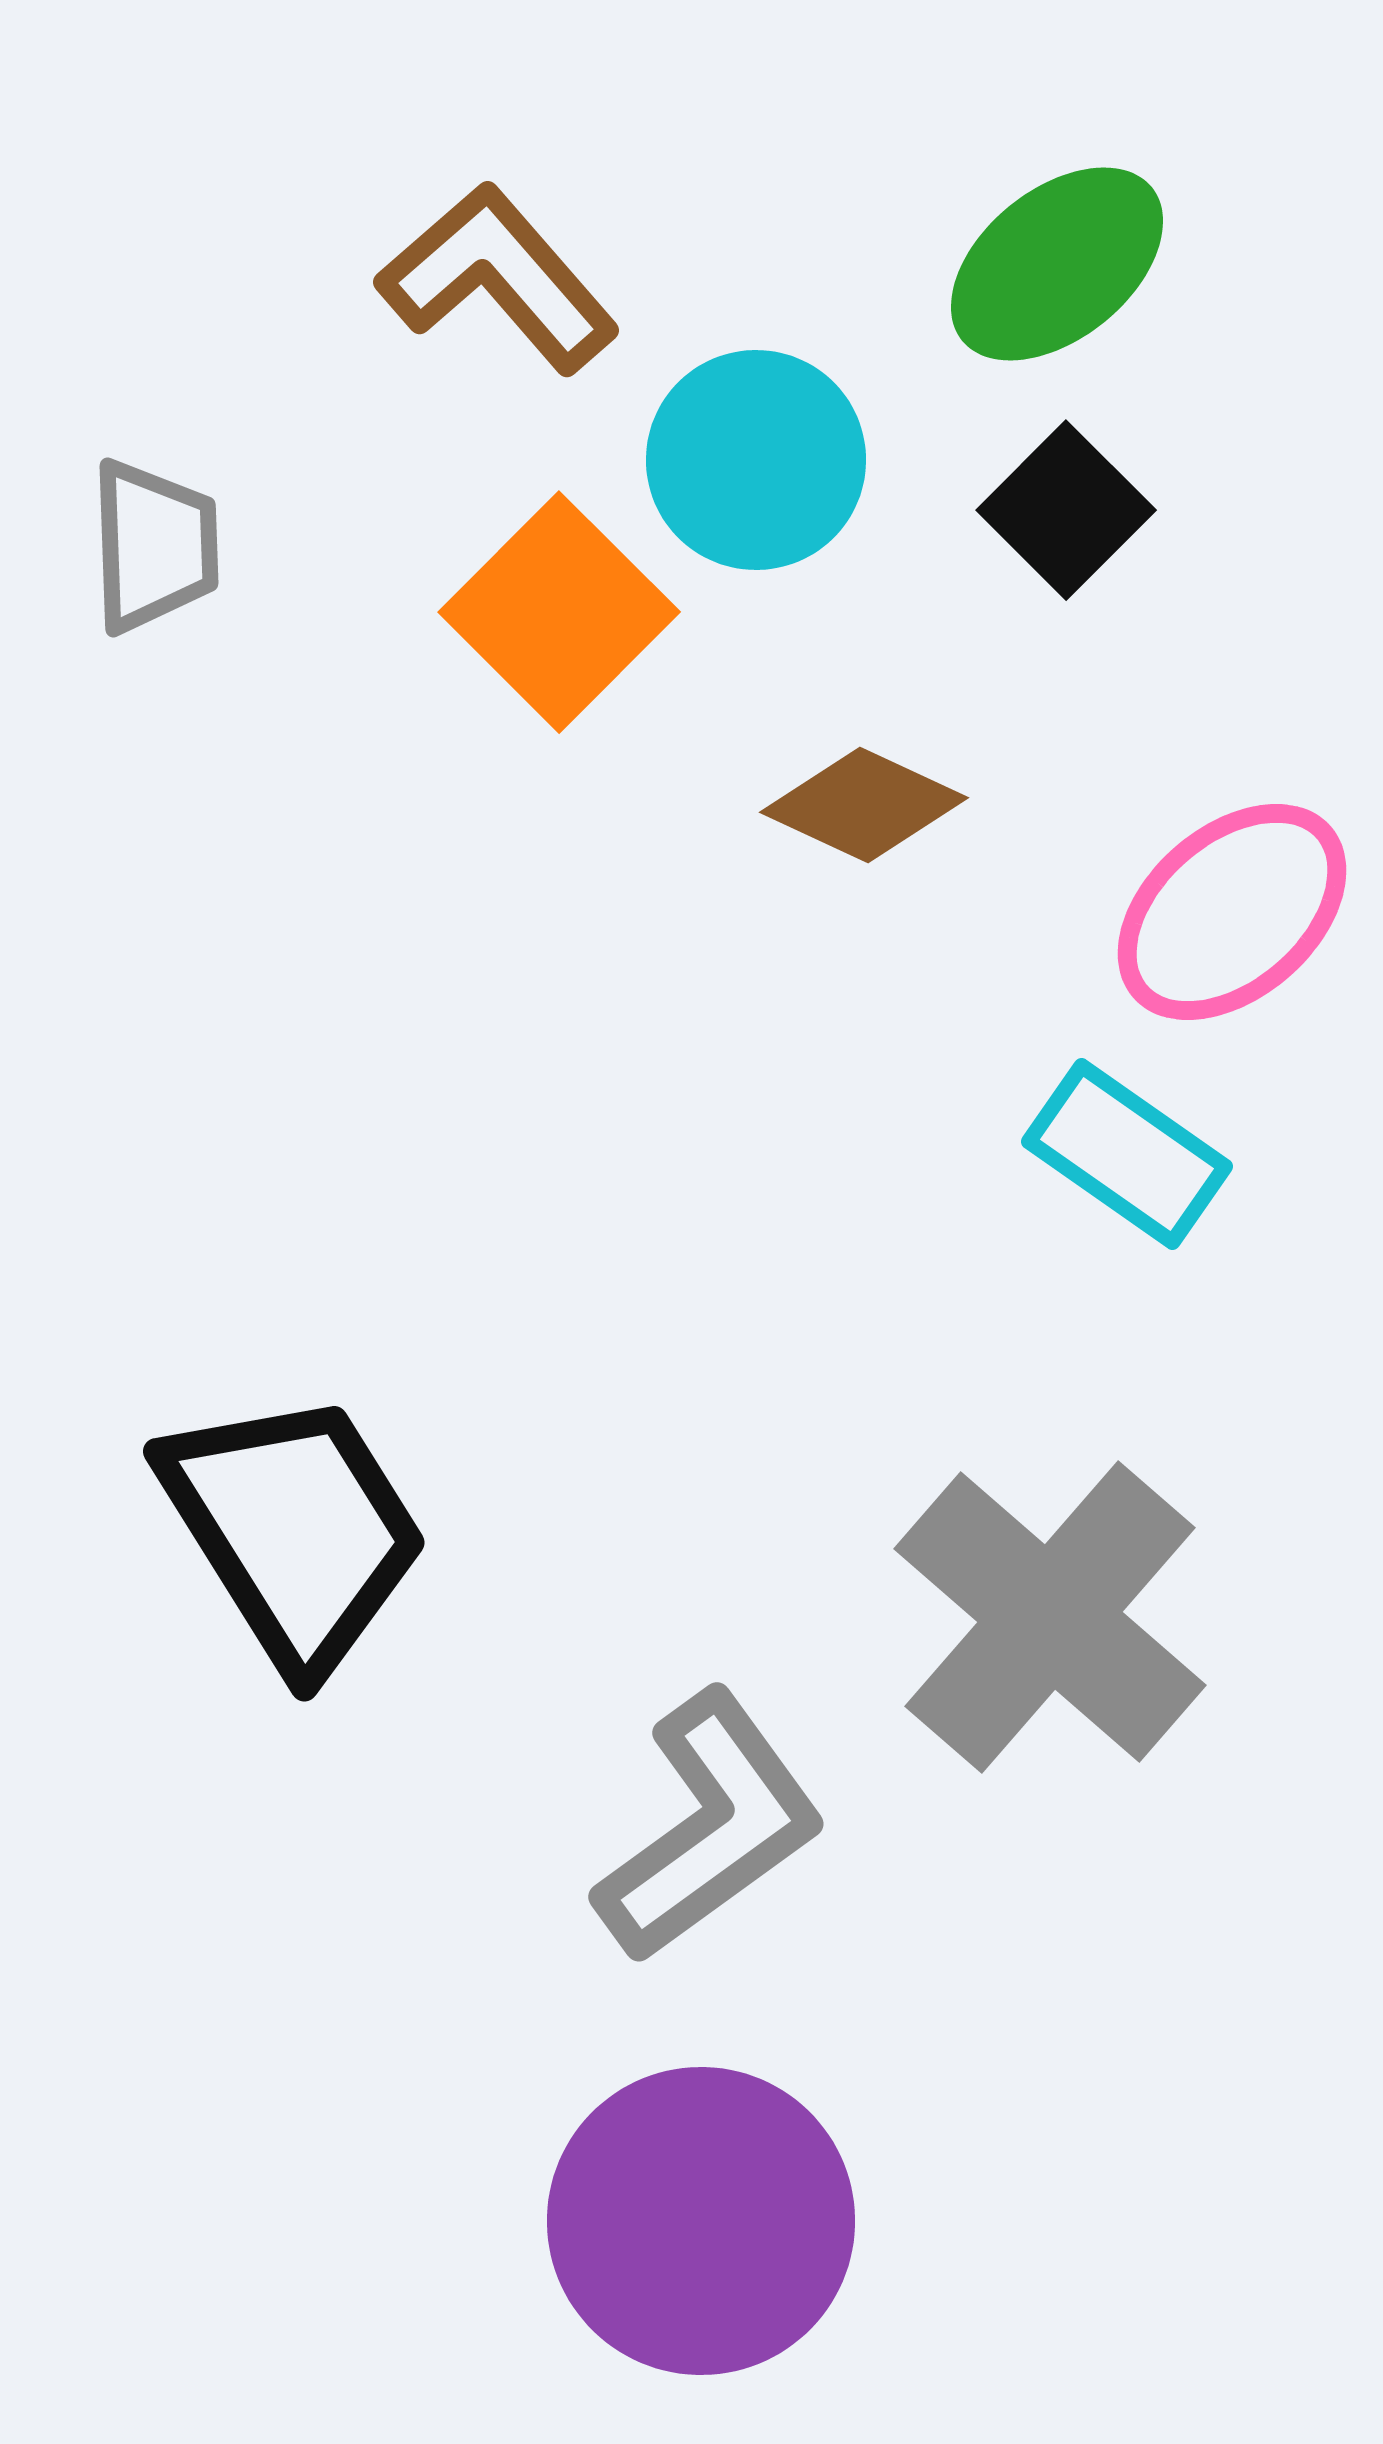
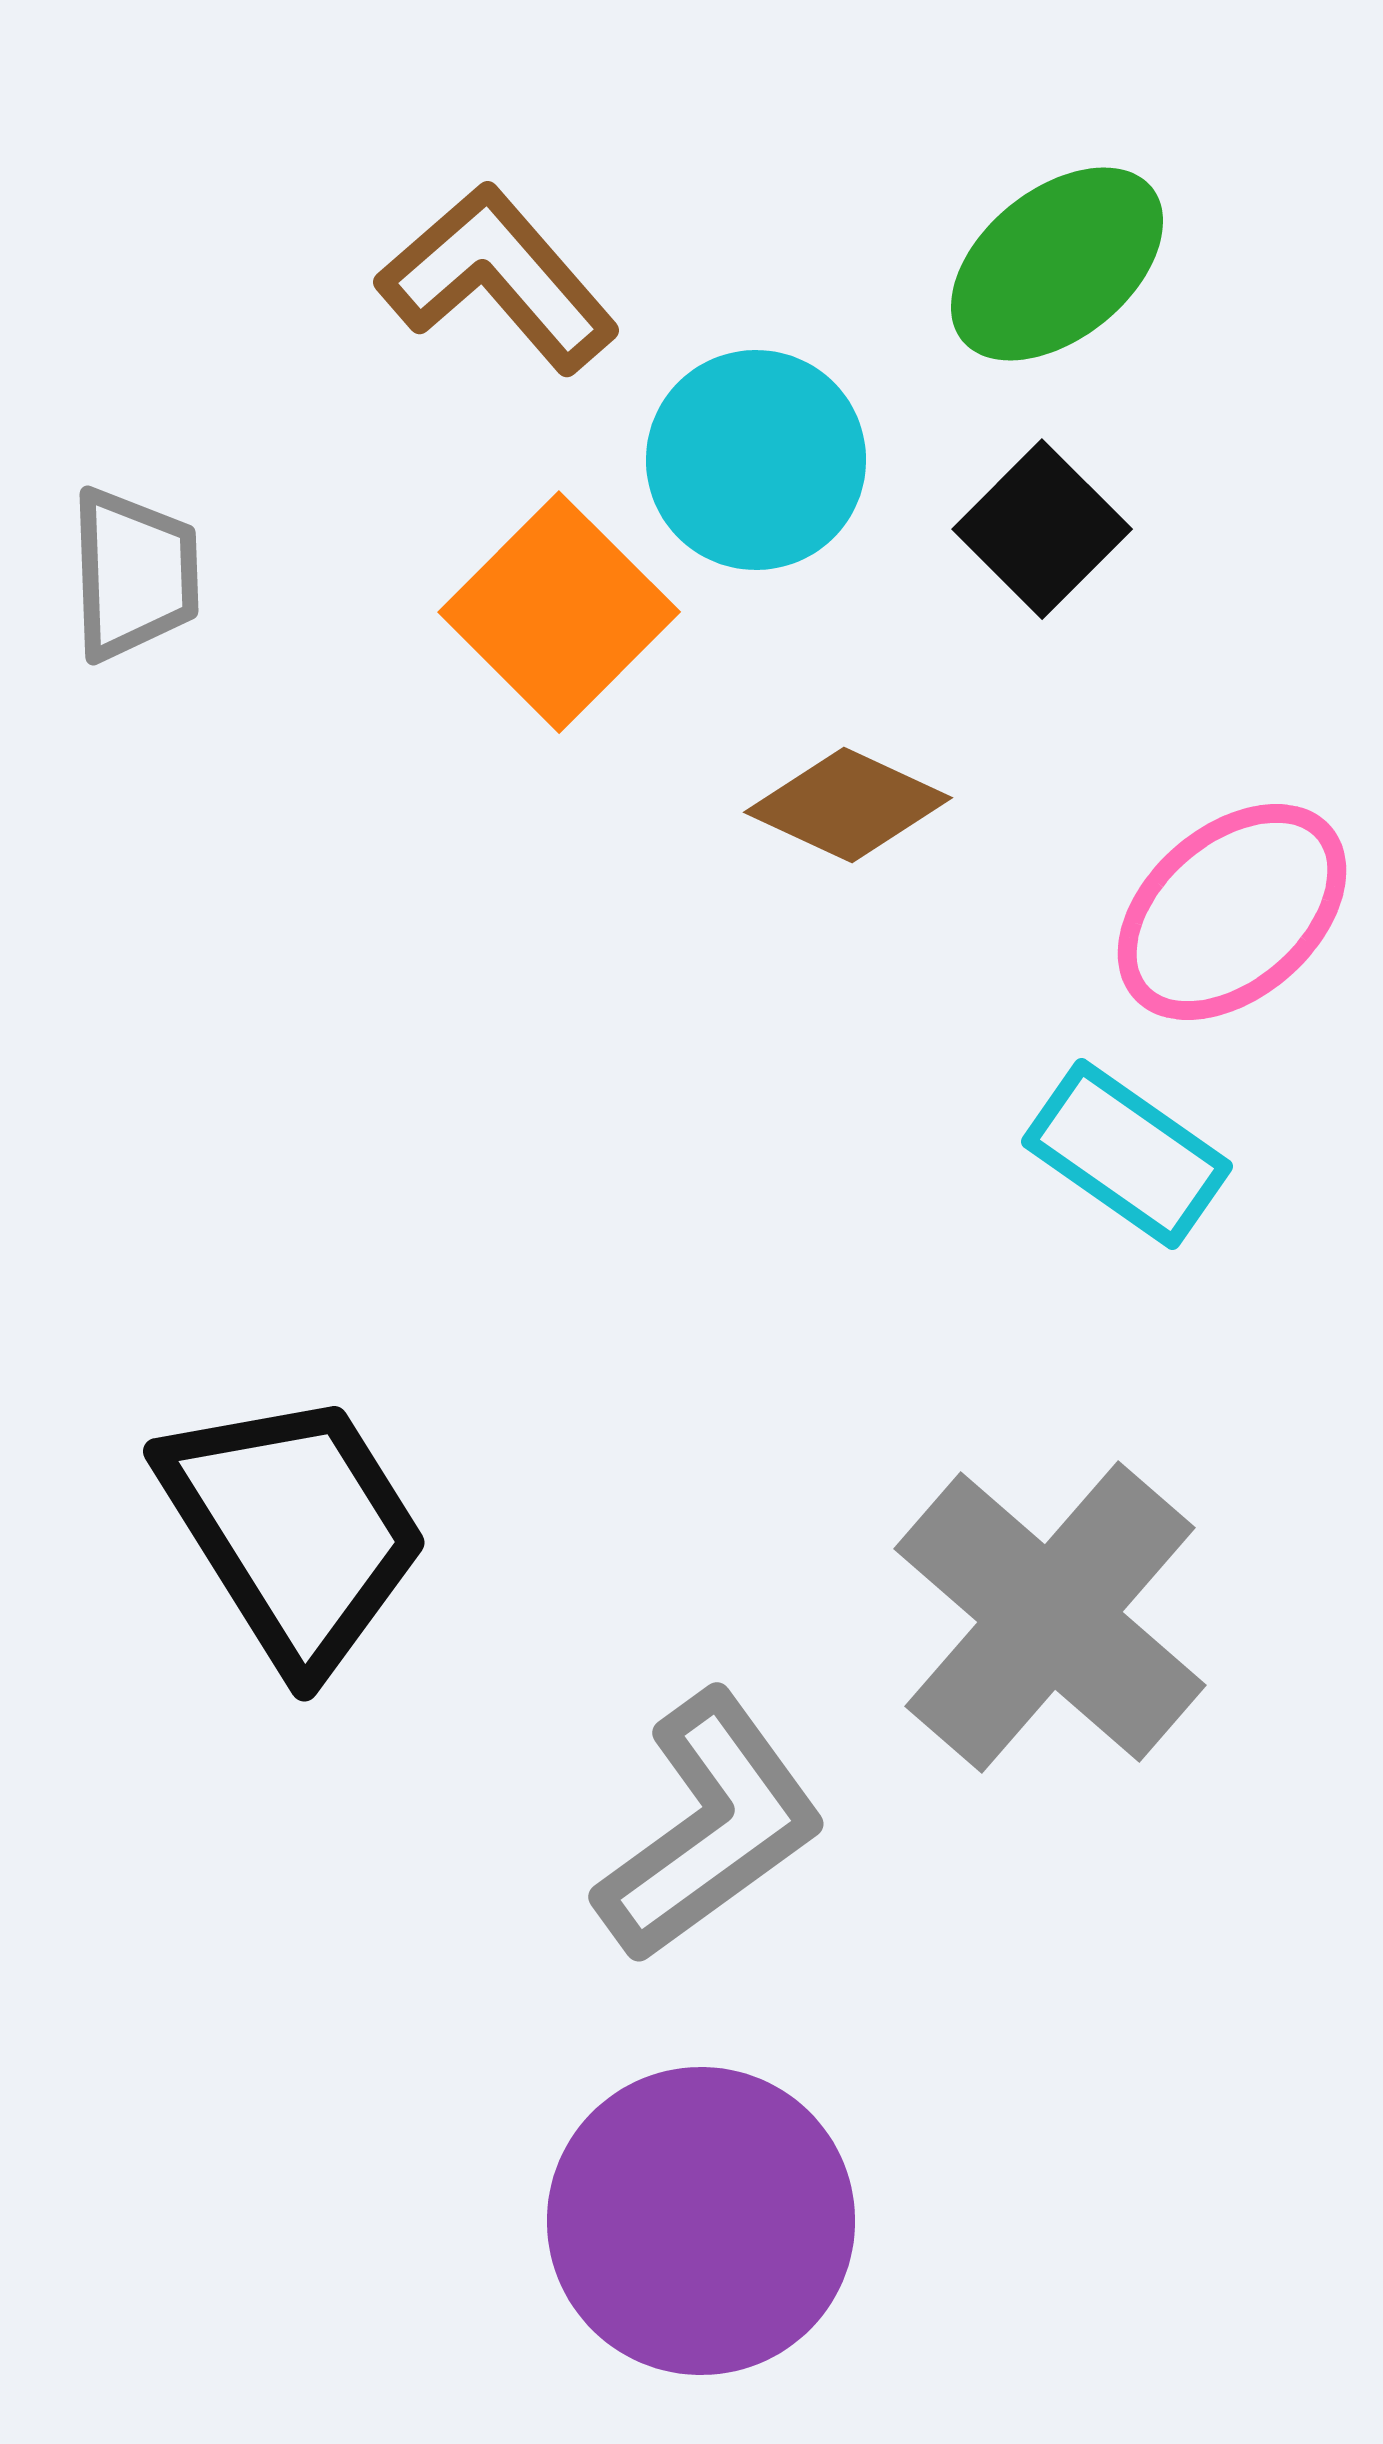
black square: moved 24 px left, 19 px down
gray trapezoid: moved 20 px left, 28 px down
brown diamond: moved 16 px left
